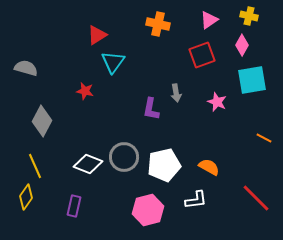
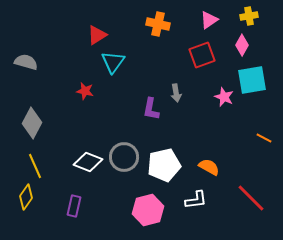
yellow cross: rotated 24 degrees counterclockwise
gray semicircle: moved 6 px up
pink star: moved 7 px right, 5 px up
gray diamond: moved 10 px left, 2 px down
white diamond: moved 2 px up
red line: moved 5 px left
